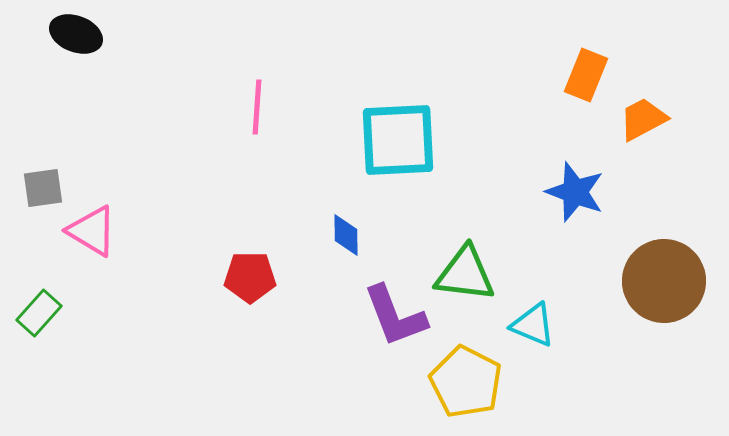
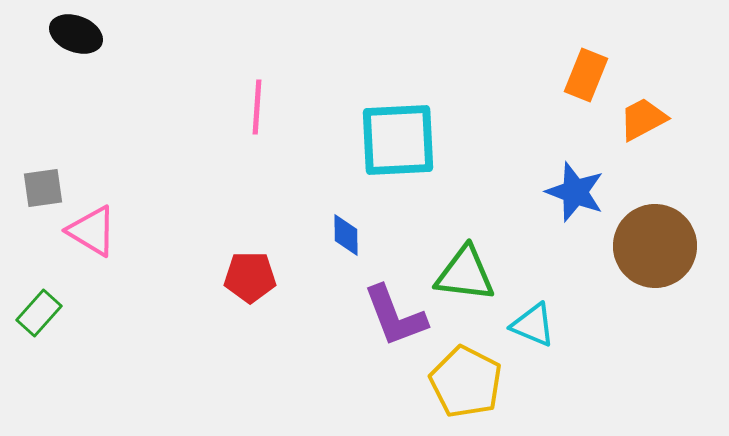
brown circle: moved 9 px left, 35 px up
